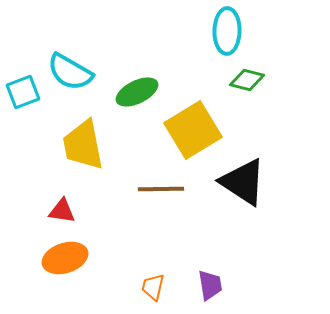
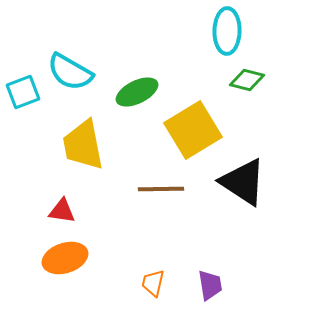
orange trapezoid: moved 4 px up
